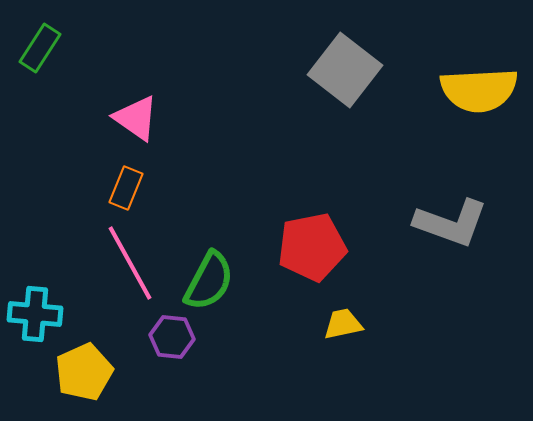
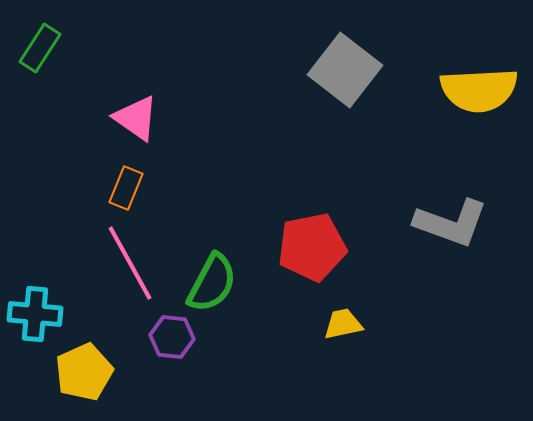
green semicircle: moved 3 px right, 2 px down
